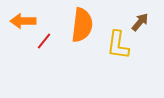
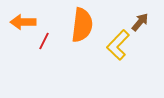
orange arrow: moved 1 px down
red line: rotated 12 degrees counterclockwise
yellow L-shape: rotated 36 degrees clockwise
